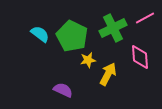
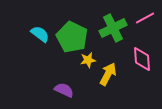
green pentagon: moved 1 px down
pink diamond: moved 2 px right, 2 px down
purple semicircle: moved 1 px right
